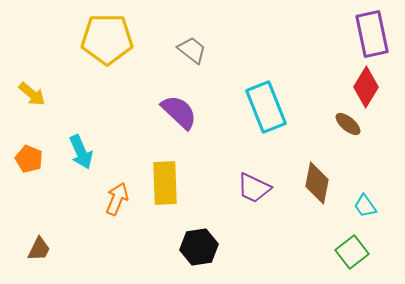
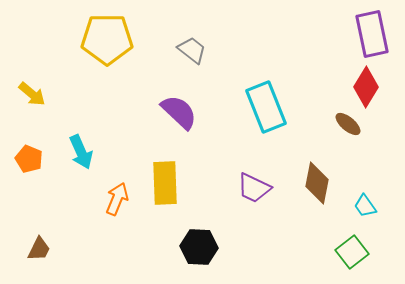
black hexagon: rotated 12 degrees clockwise
